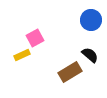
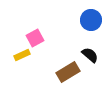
brown rectangle: moved 2 px left
